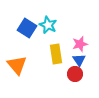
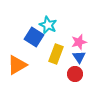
blue square: moved 7 px right, 9 px down
pink star: moved 1 px left, 2 px up
yellow rectangle: rotated 30 degrees clockwise
blue triangle: moved 3 px up
orange triangle: rotated 40 degrees clockwise
